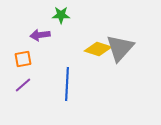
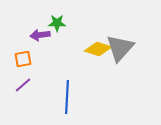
green star: moved 4 px left, 8 px down
blue line: moved 13 px down
